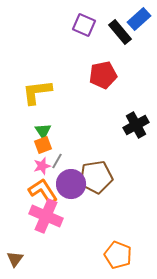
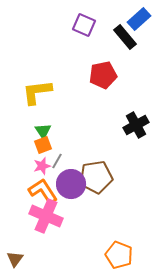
black rectangle: moved 5 px right, 5 px down
orange pentagon: moved 1 px right
